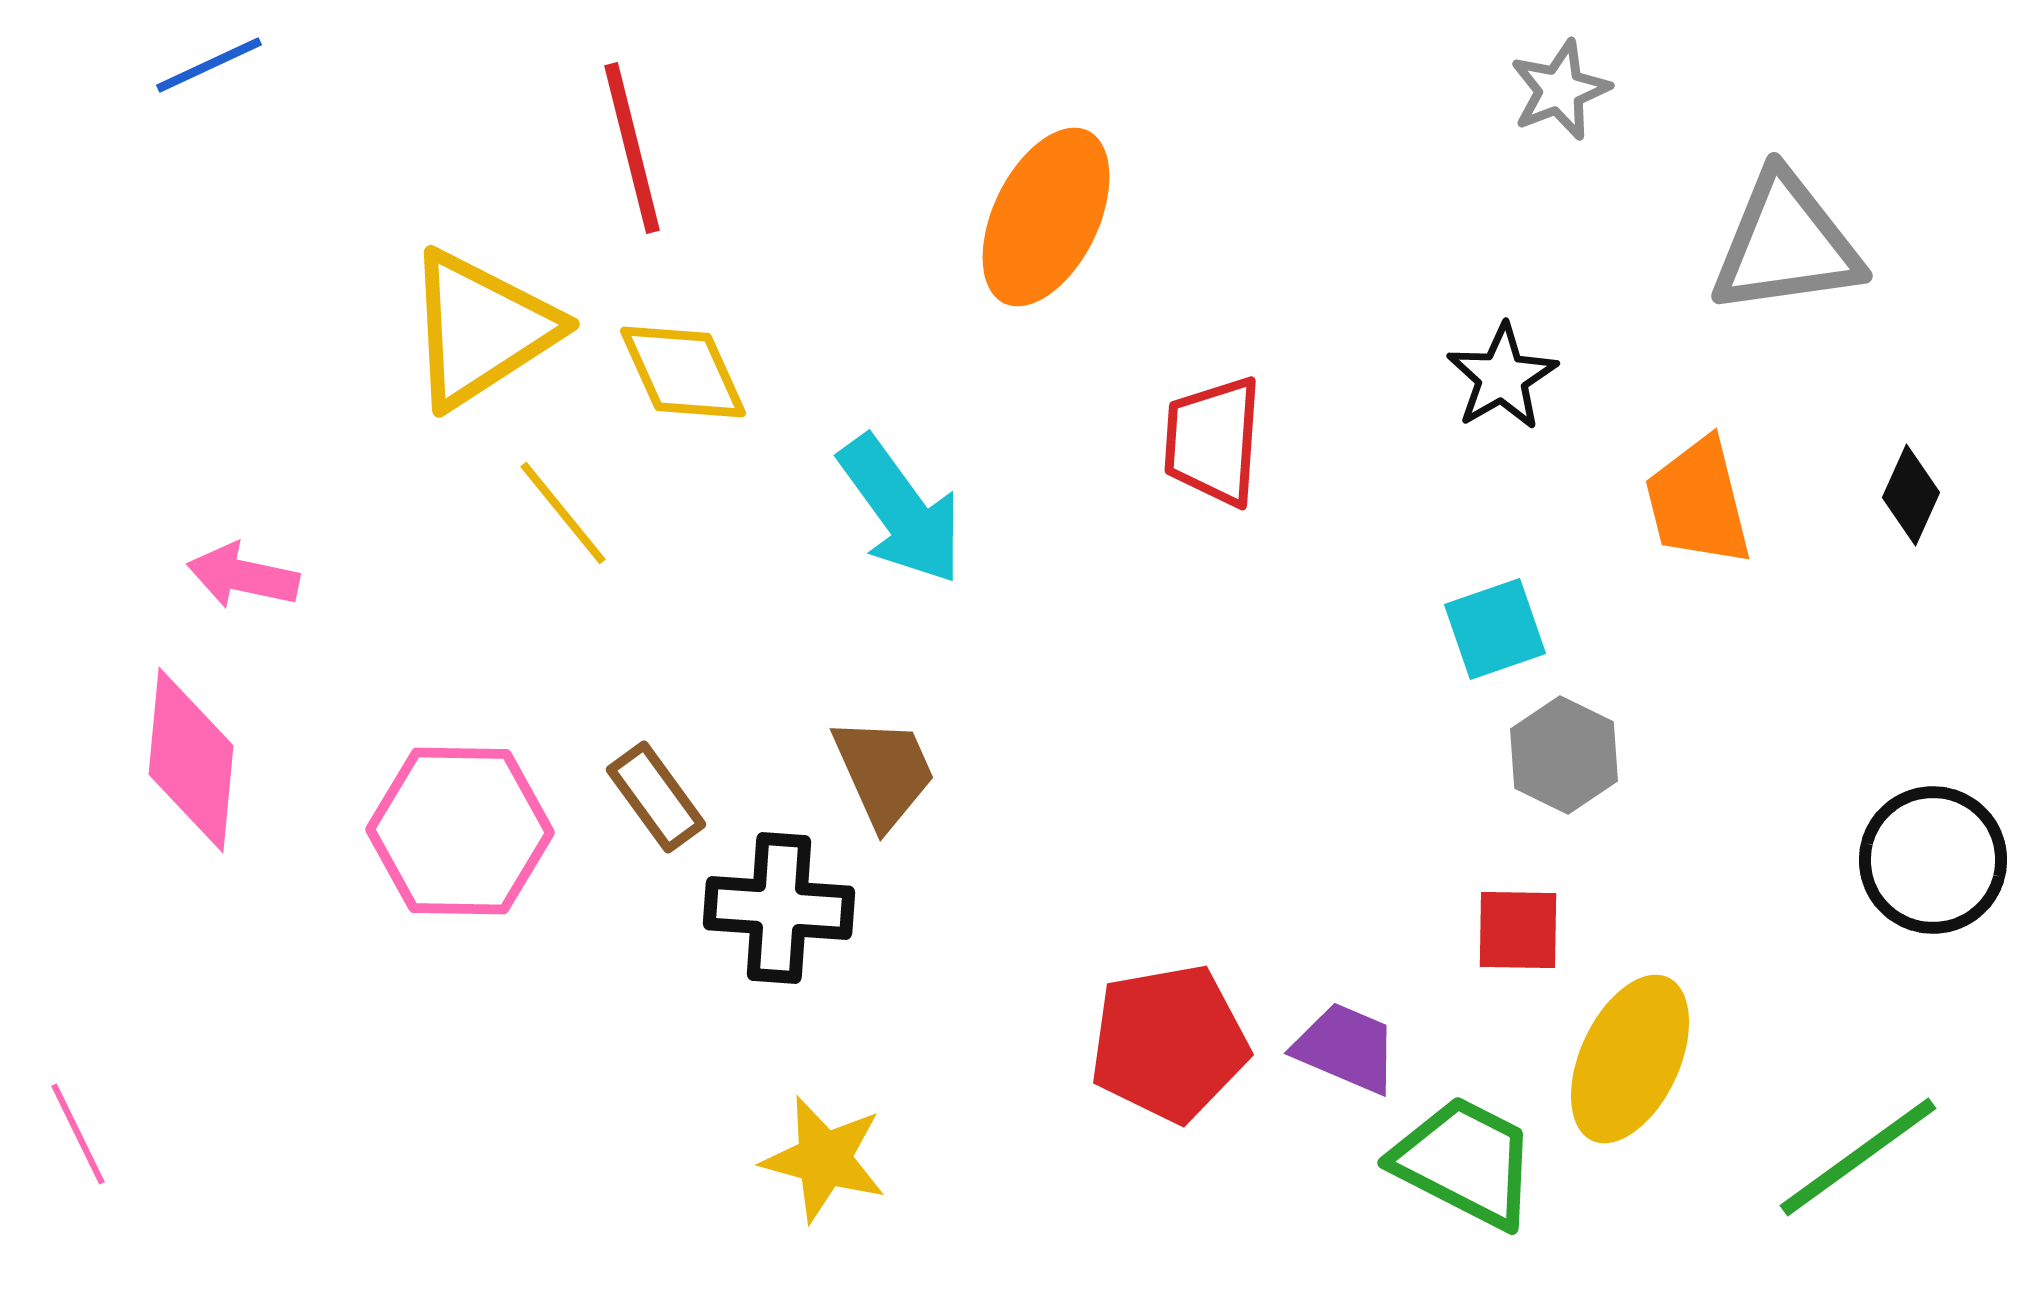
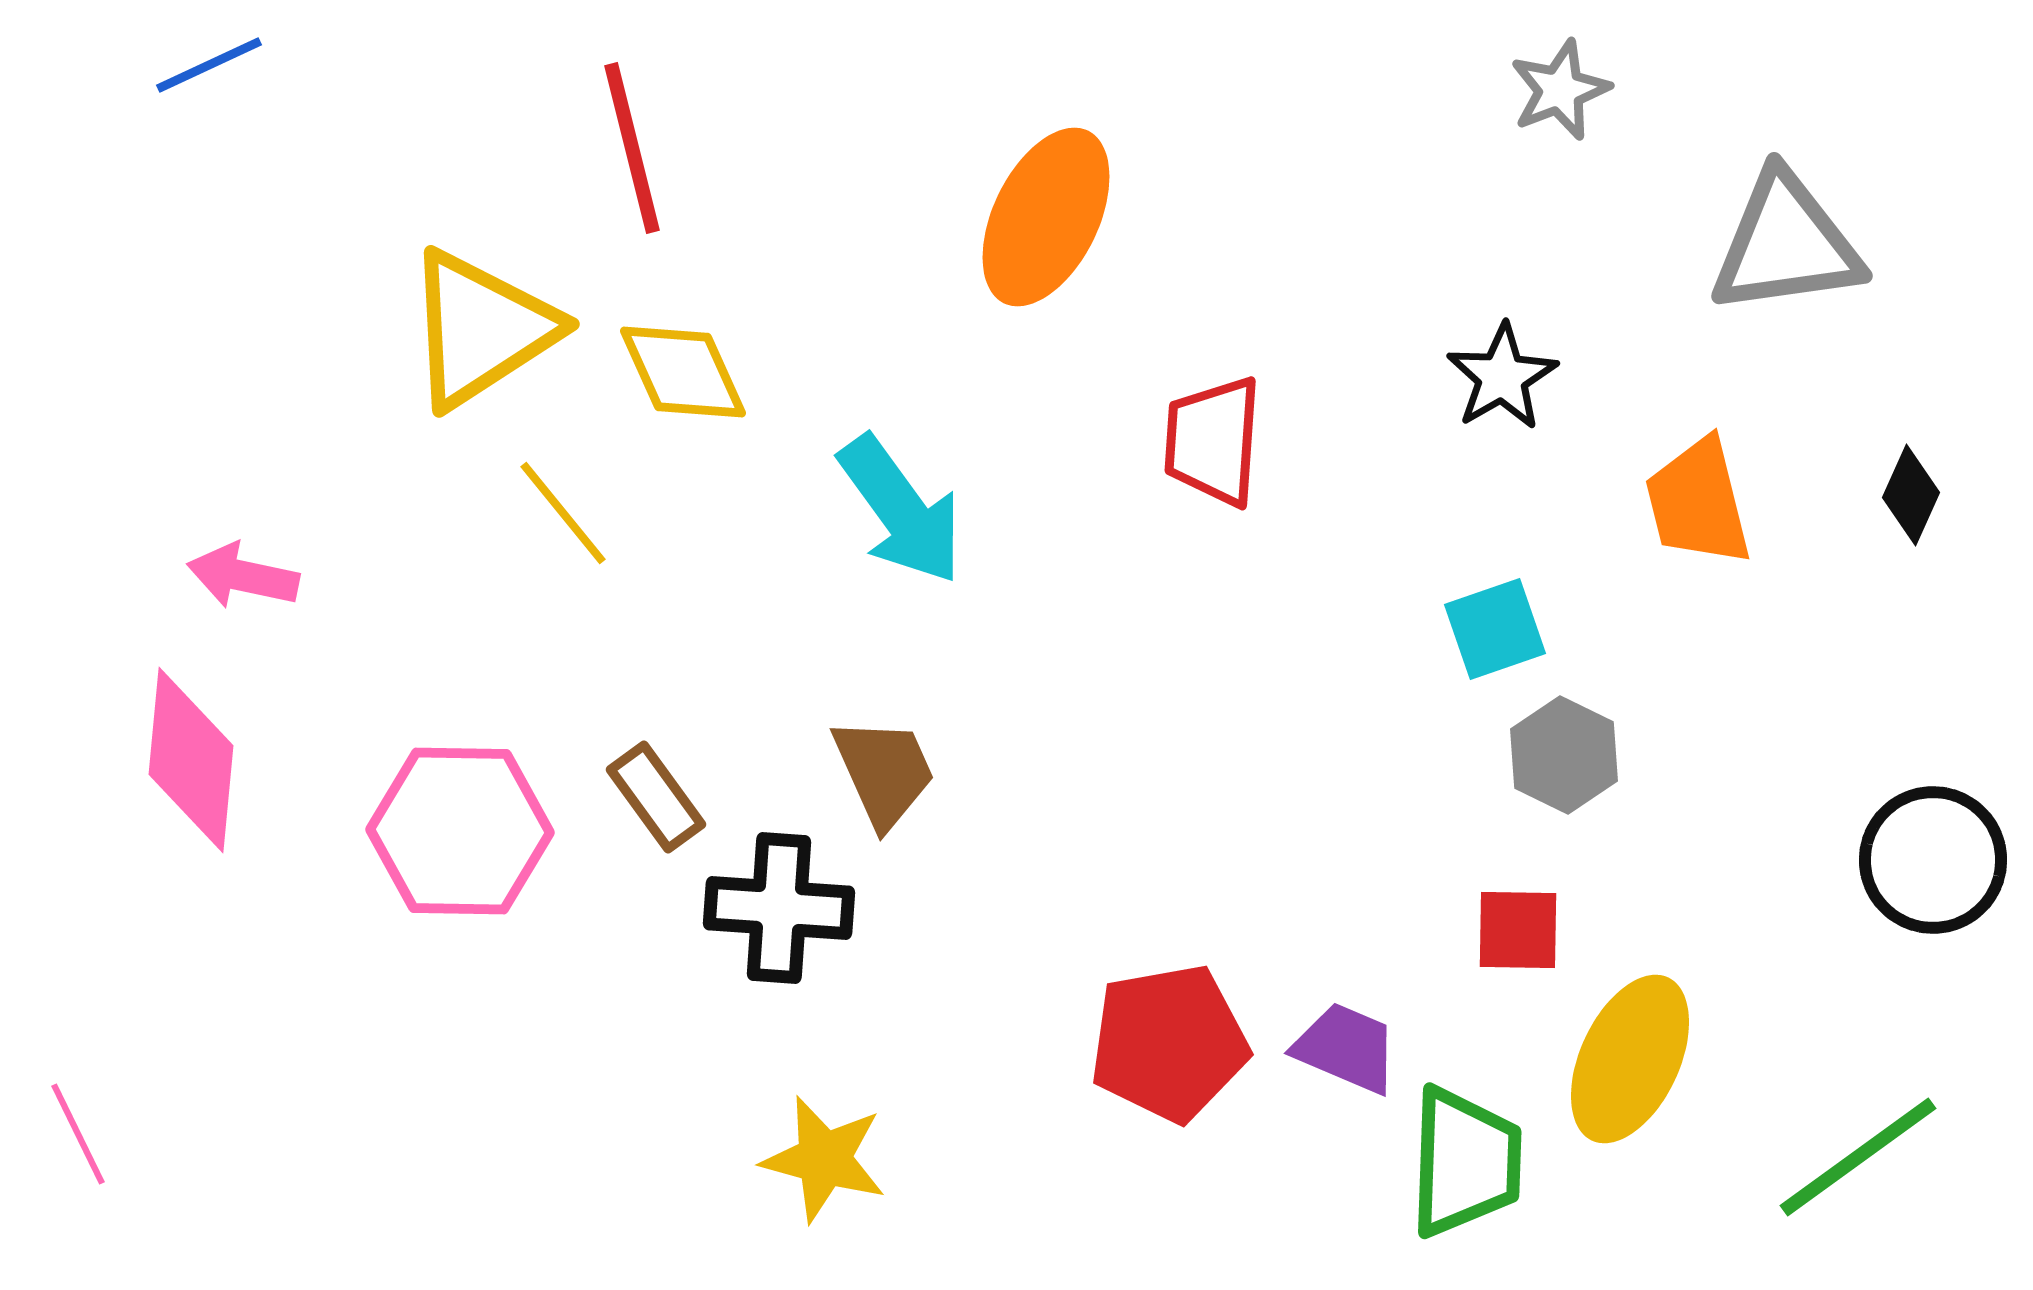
green trapezoid: rotated 65 degrees clockwise
